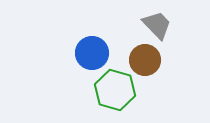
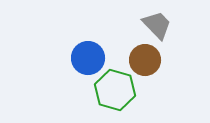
blue circle: moved 4 px left, 5 px down
